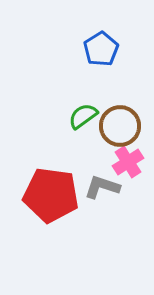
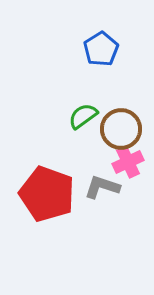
brown circle: moved 1 px right, 3 px down
pink cross: rotated 8 degrees clockwise
red pentagon: moved 4 px left, 1 px up; rotated 12 degrees clockwise
